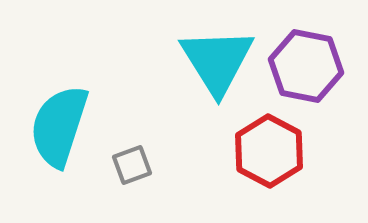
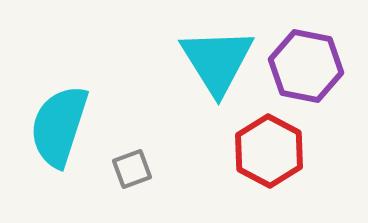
gray square: moved 4 px down
